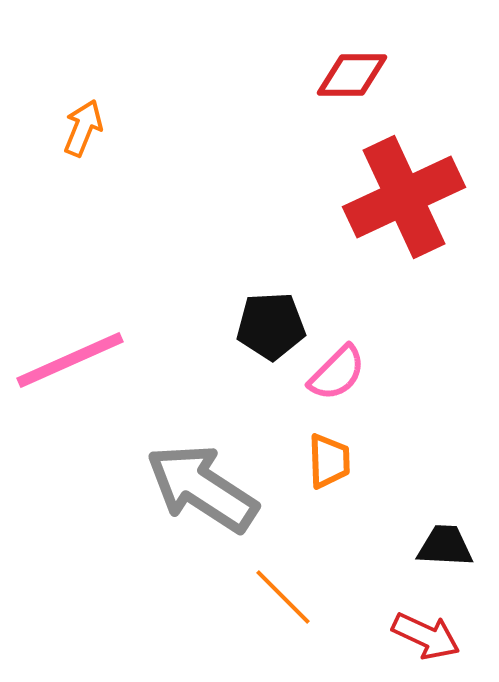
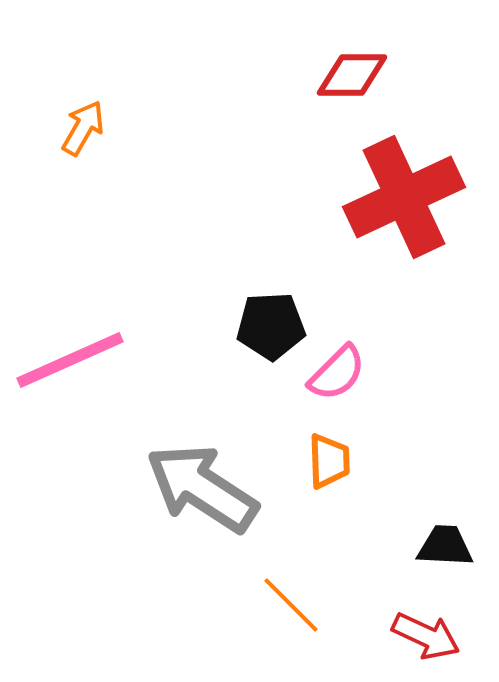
orange arrow: rotated 8 degrees clockwise
orange line: moved 8 px right, 8 px down
